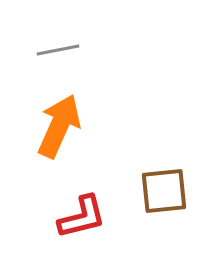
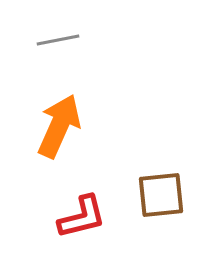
gray line: moved 10 px up
brown square: moved 3 px left, 4 px down
